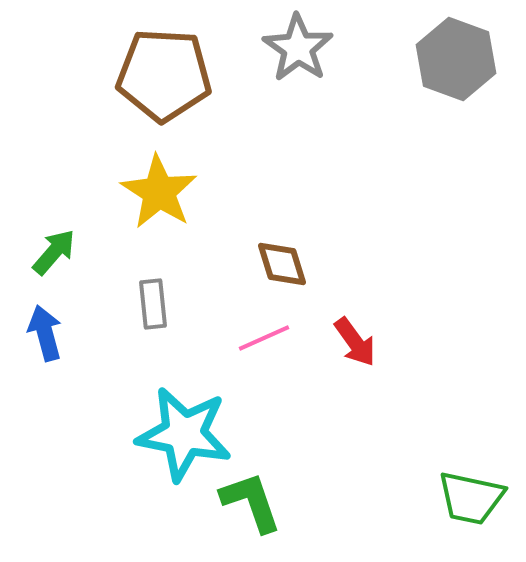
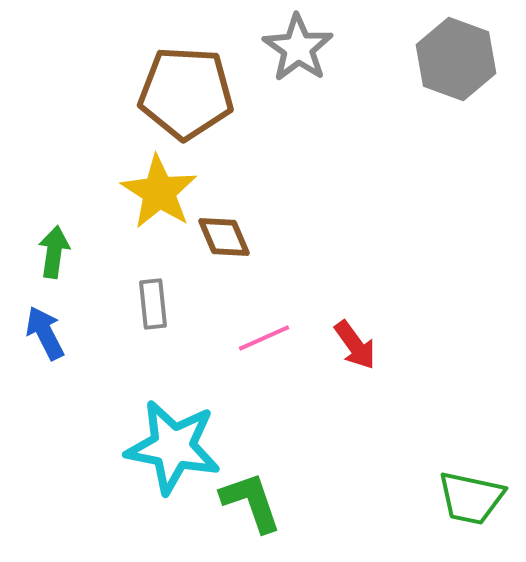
brown pentagon: moved 22 px right, 18 px down
green arrow: rotated 33 degrees counterclockwise
brown diamond: moved 58 px left, 27 px up; rotated 6 degrees counterclockwise
blue arrow: rotated 12 degrees counterclockwise
red arrow: moved 3 px down
cyan star: moved 11 px left, 13 px down
